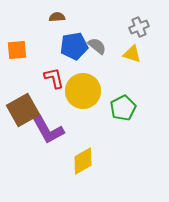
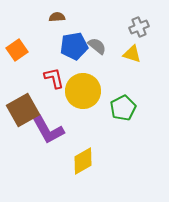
orange square: rotated 30 degrees counterclockwise
